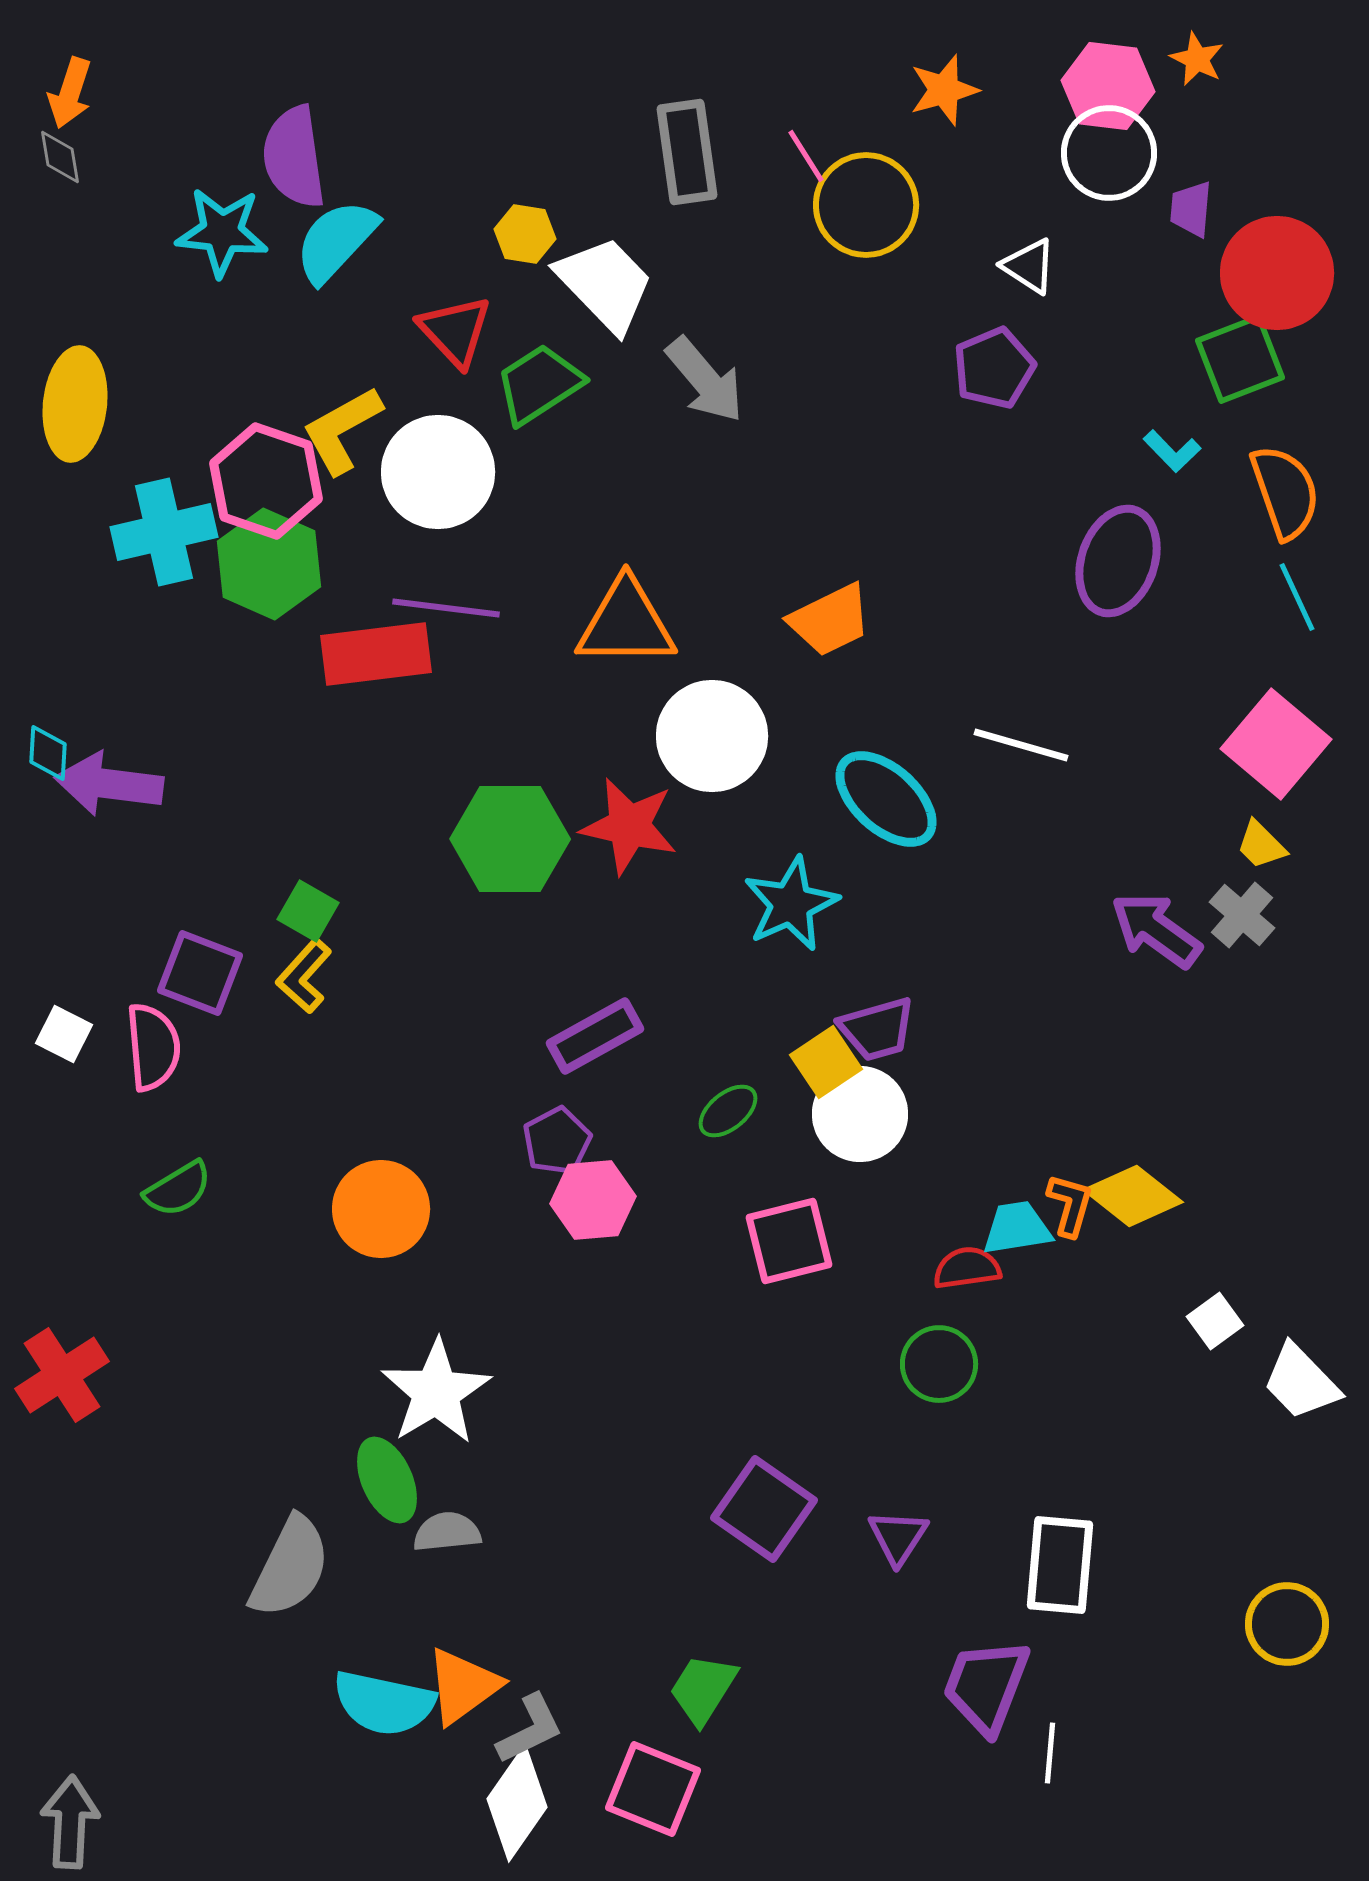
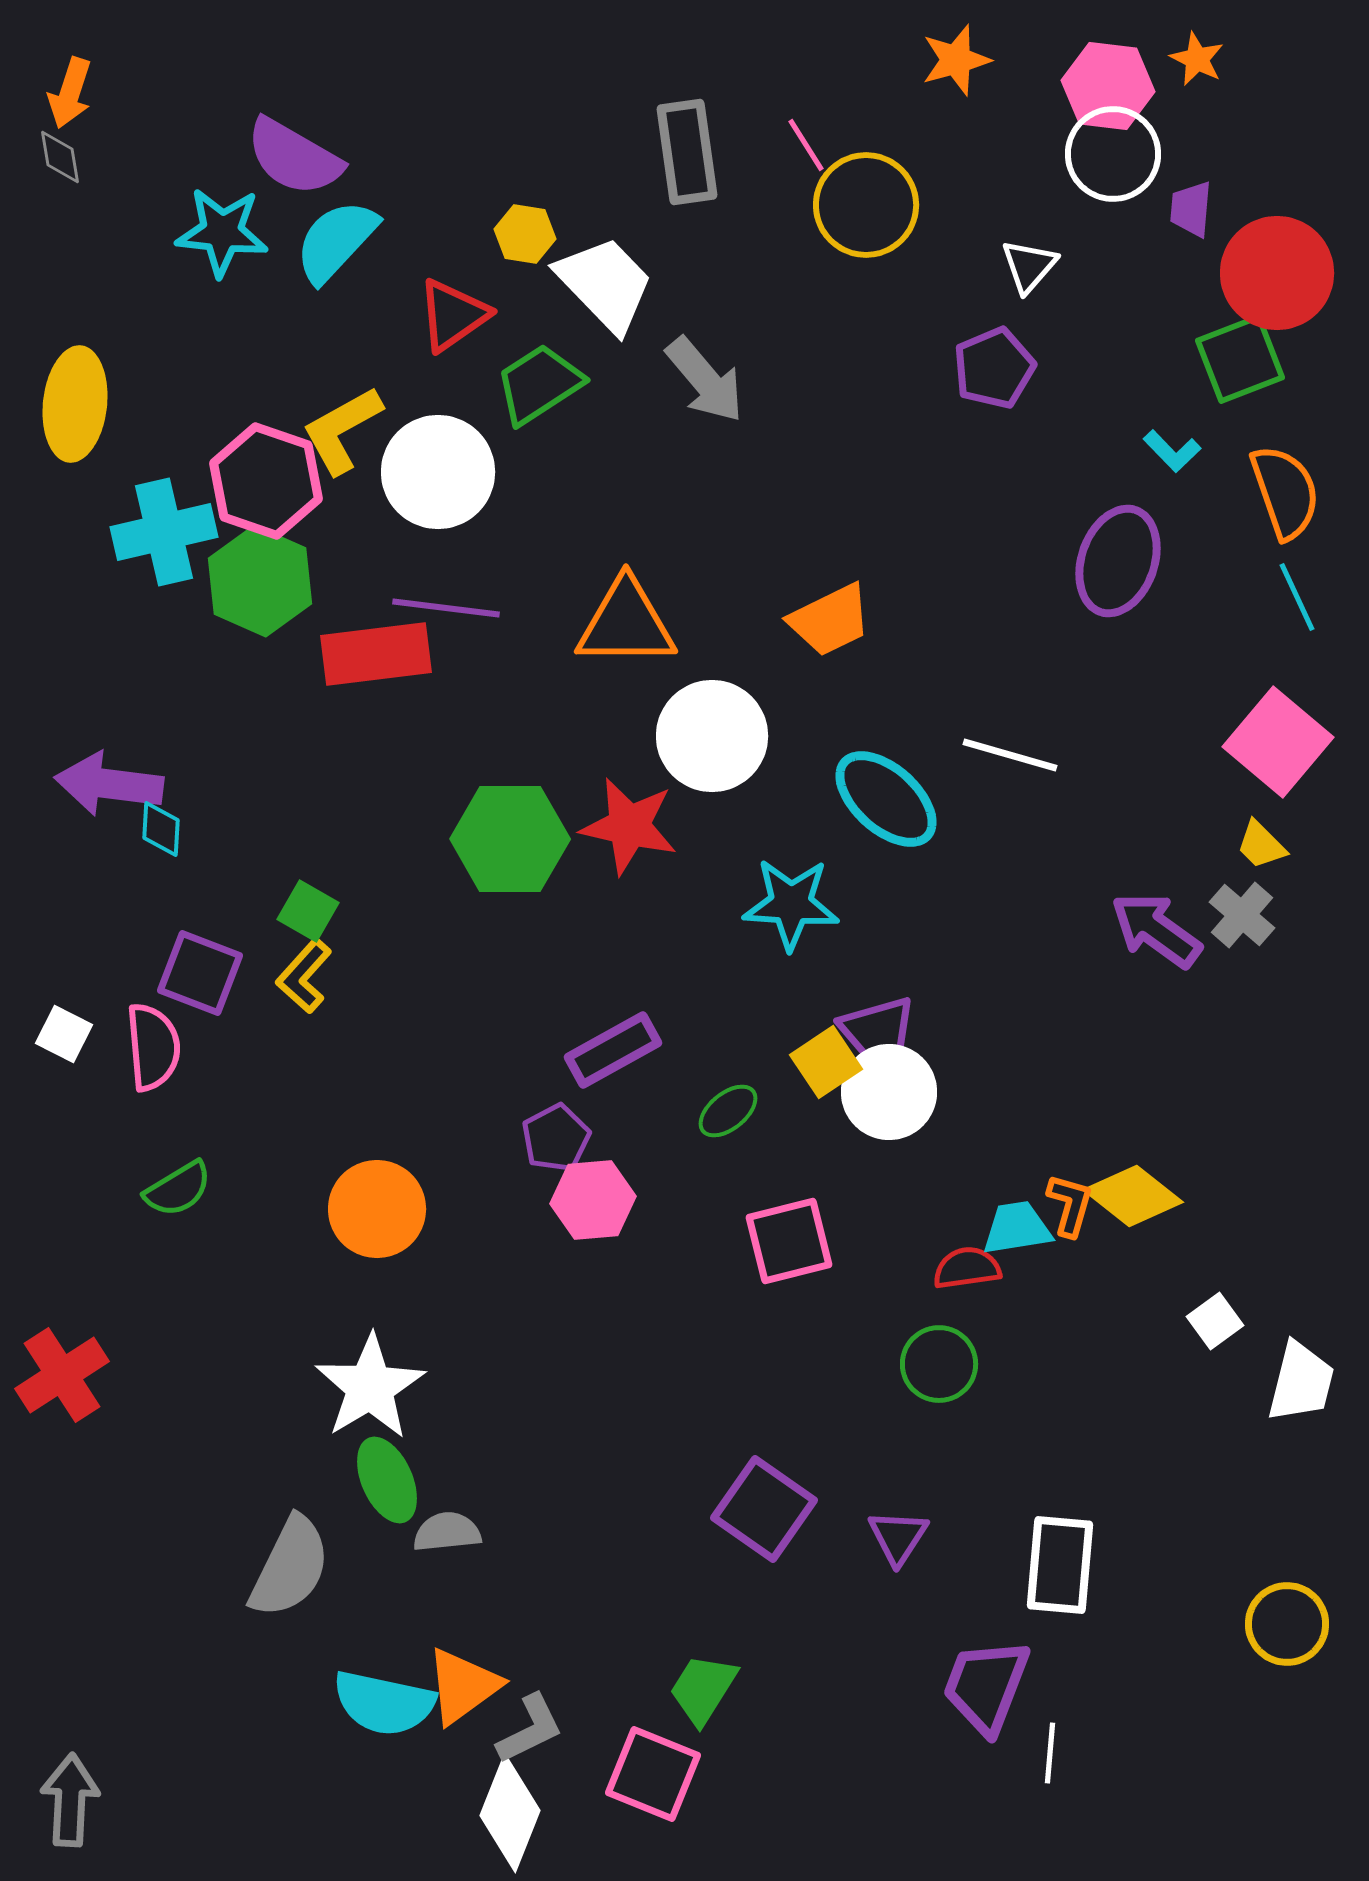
orange star at (944, 90): moved 12 px right, 30 px up
white circle at (1109, 153): moved 4 px right, 1 px down
pink line at (806, 156): moved 11 px up
purple semicircle at (294, 157): rotated 52 degrees counterclockwise
white triangle at (1029, 266): rotated 38 degrees clockwise
red triangle at (455, 331): moved 2 px left, 16 px up; rotated 38 degrees clockwise
green hexagon at (269, 564): moved 9 px left, 17 px down
pink square at (1276, 744): moved 2 px right, 2 px up
white line at (1021, 745): moved 11 px left, 10 px down
cyan diamond at (48, 753): moved 113 px right, 76 px down
cyan star at (791, 904): rotated 28 degrees clockwise
purple rectangle at (595, 1036): moved 18 px right, 14 px down
white circle at (860, 1114): moved 29 px right, 22 px up
purple pentagon at (557, 1141): moved 1 px left, 3 px up
orange circle at (381, 1209): moved 4 px left
white trapezoid at (1301, 1382): rotated 122 degrees counterclockwise
white star at (436, 1392): moved 66 px left, 5 px up
pink square at (653, 1789): moved 15 px up
white diamond at (517, 1803): moved 7 px left, 10 px down; rotated 13 degrees counterclockwise
gray arrow at (70, 1822): moved 22 px up
